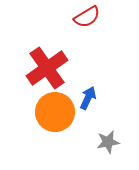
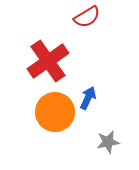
red cross: moved 1 px right, 7 px up
